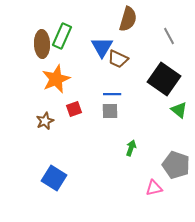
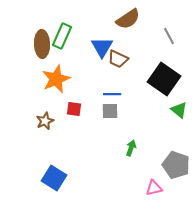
brown semicircle: rotated 40 degrees clockwise
red square: rotated 28 degrees clockwise
